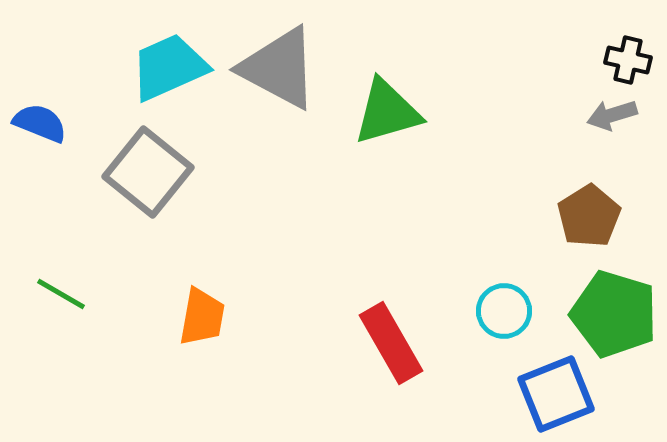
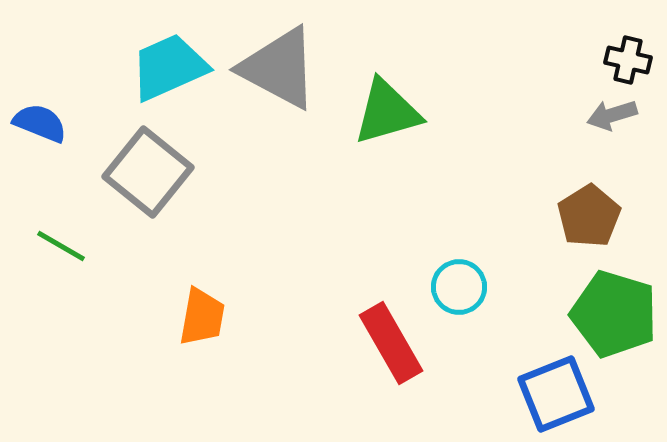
green line: moved 48 px up
cyan circle: moved 45 px left, 24 px up
